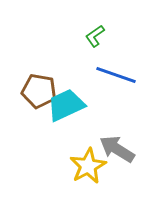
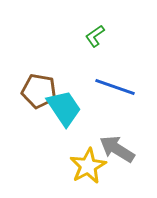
blue line: moved 1 px left, 12 px down
cyan trapezoid: moved 2 px left, 3 px down; rotated 81 degrees clockwise
